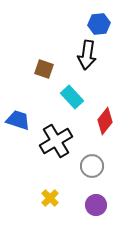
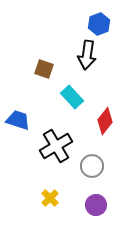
blue hexagon: rotated 15 degrees counterclockwise
black cross: moved 5 px down
